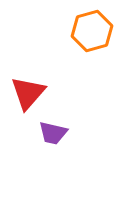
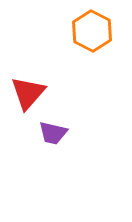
orange hexagon: rotated 18 degrees counterclockwise
